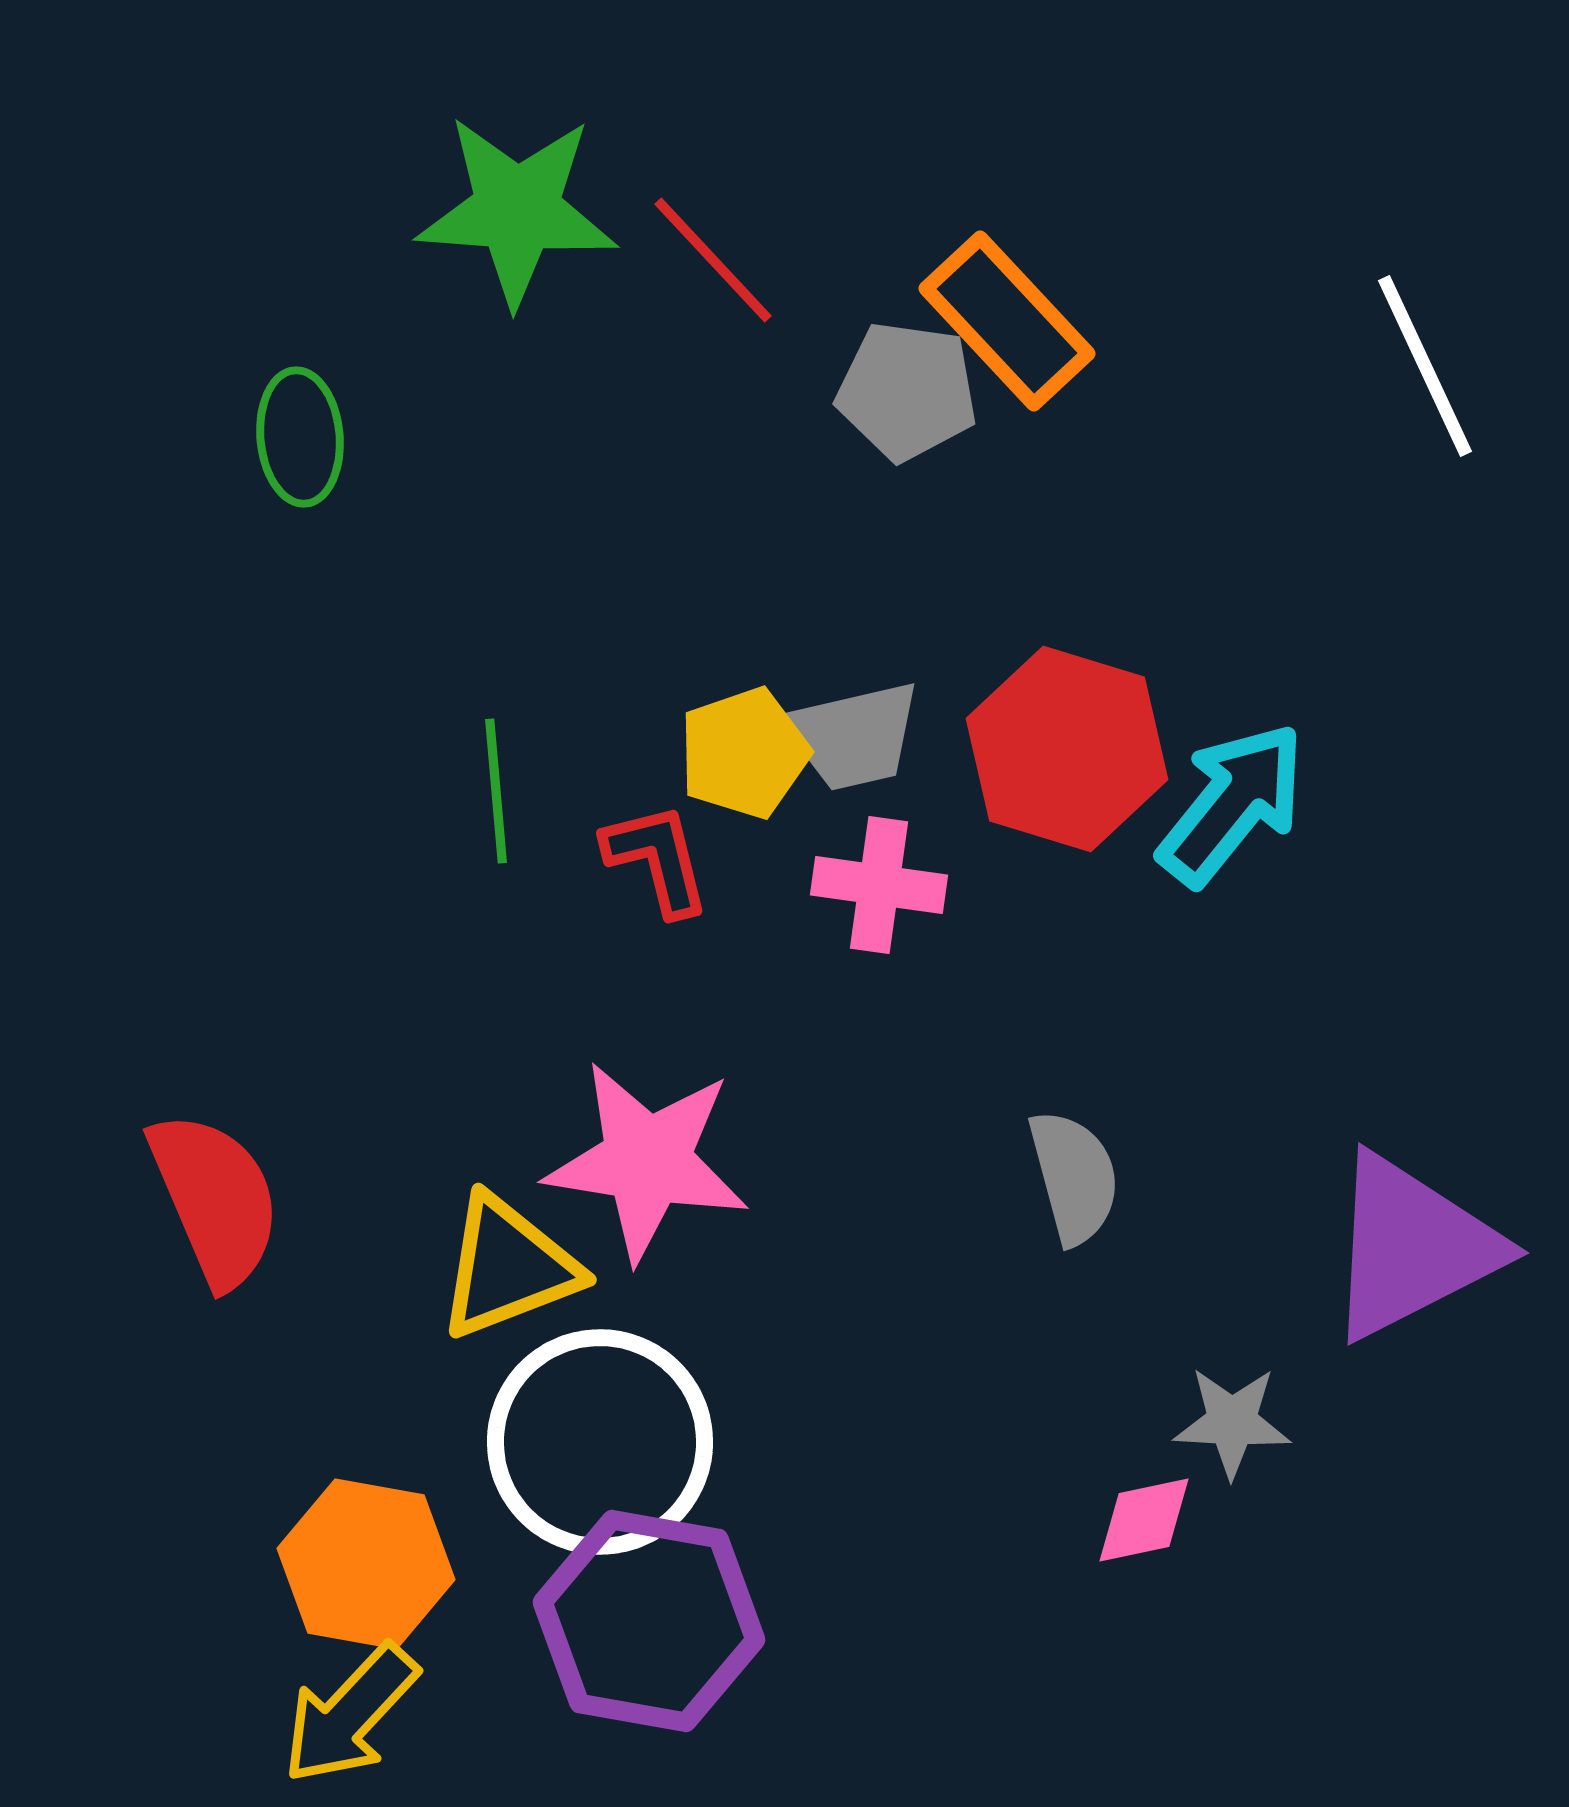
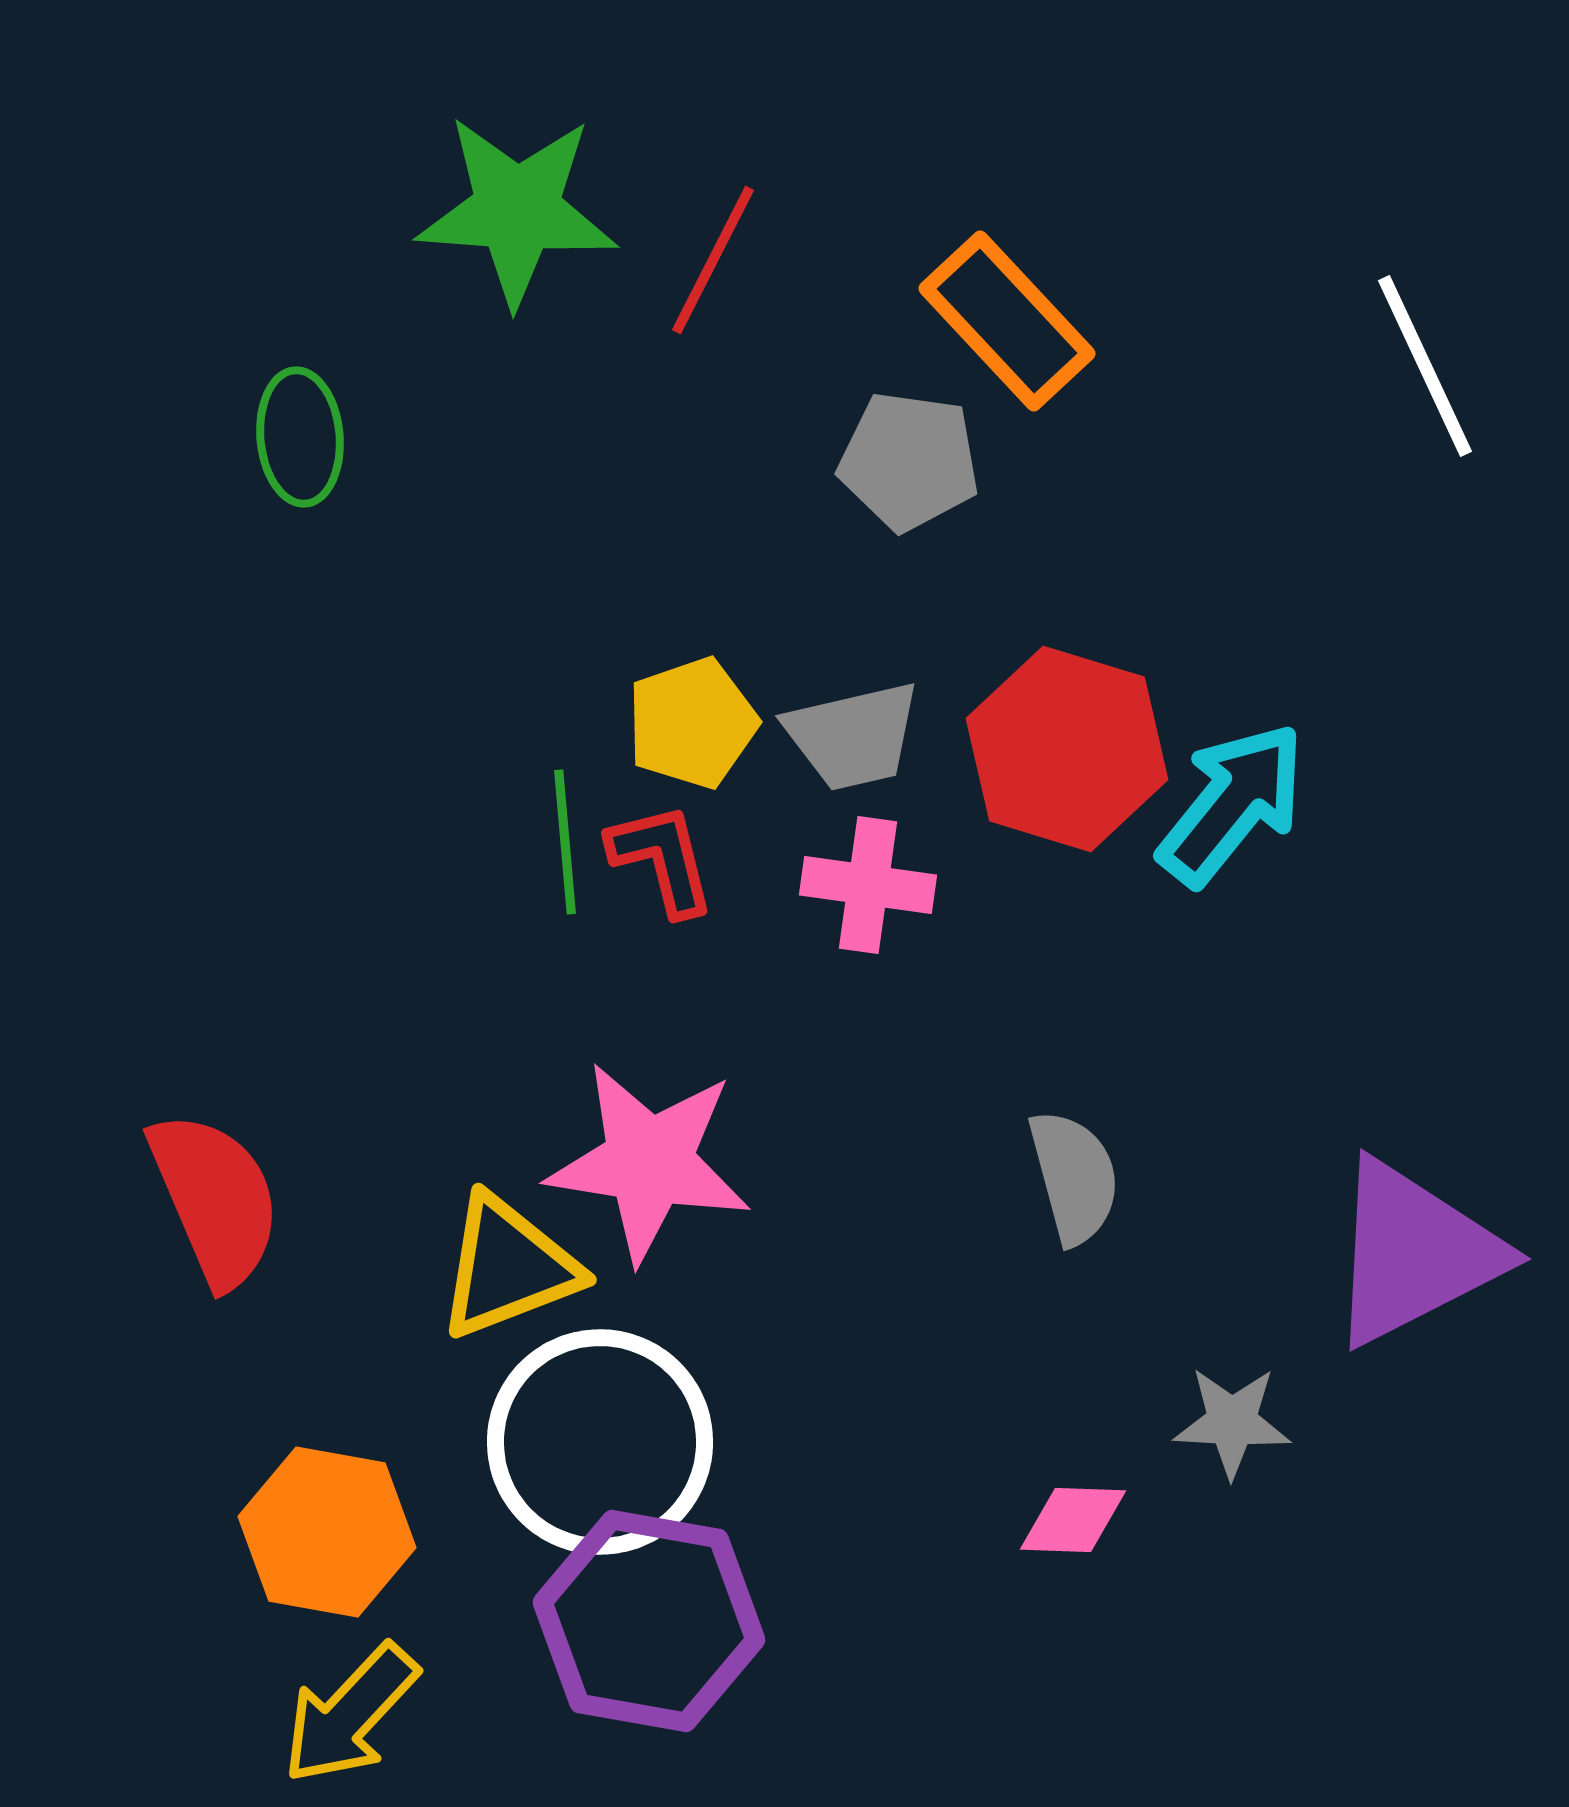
red line: rotated 70 degrees clockwise
gray pentagon: moved 2 px right, 70 px down
yellow pentagon: moved 52 px left, 30 px up
green line: moved 69 px right, 51 px down
red L-shape: moved 5 px right
pink cross: moved 11 px left
pink star: moved 2 px right, 1 px down
purple triangle: moved 2 px right, 6 px down
pink diamond: moved 71 px left; rotated 14 degrees clockwise
orange hexagon: moved 39 px left, 32 px up
